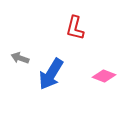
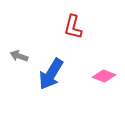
red L-shape: moved 2 px left, 1 px up
gray arrow: moved 1 px left, 2 px up
